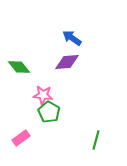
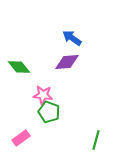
green pentagon: rotated 10 degrees counterclockwise
